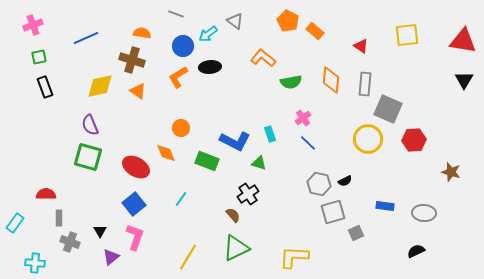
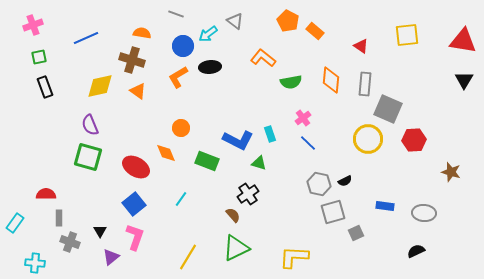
blue L-shape at (235, 141): moved 3 px right, 1 px up
